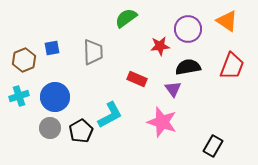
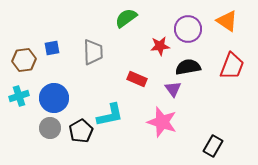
brown hexagon: rotated 15 degrees clockwise
blue circle: moved 1 px left, 1 px down
cyan L-shape: rotated 16 degrees clockwise
